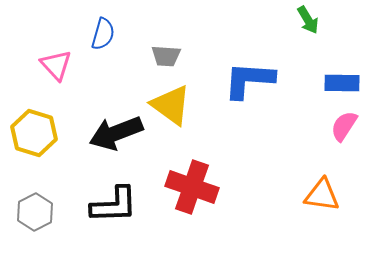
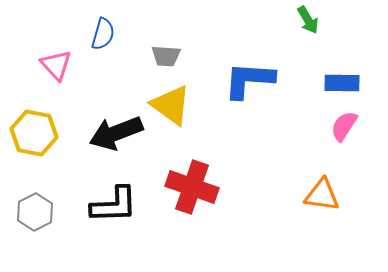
yellow hexagon: rotated 6 degrees counterclockwise
